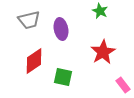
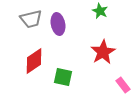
gray trapezoid: moved 2 px right, 1 px up
purple ellipse: moved 3 px left, 5 px up
